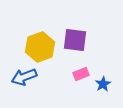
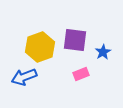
blue star: moved 32 px up
